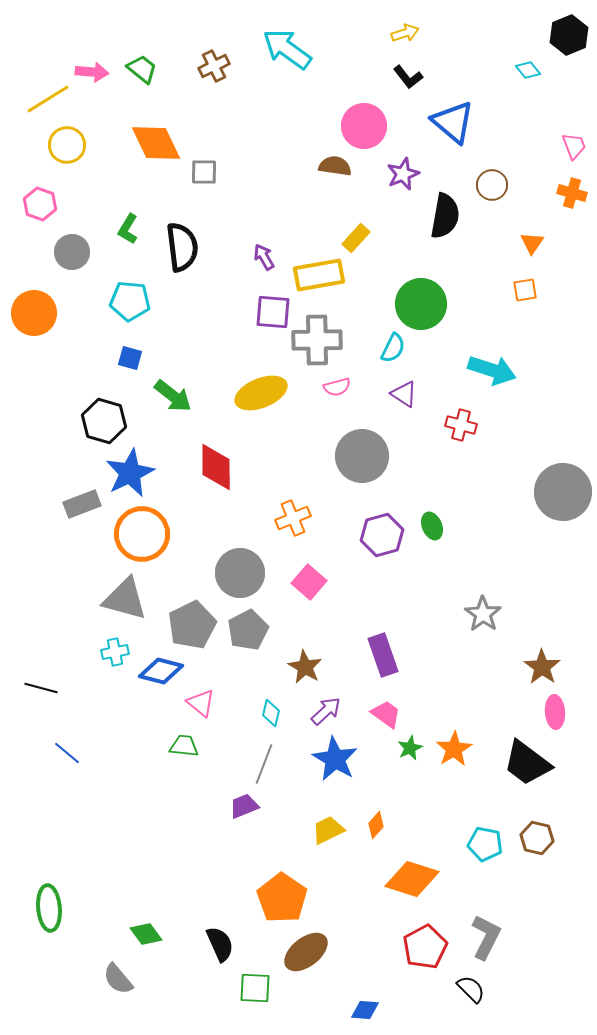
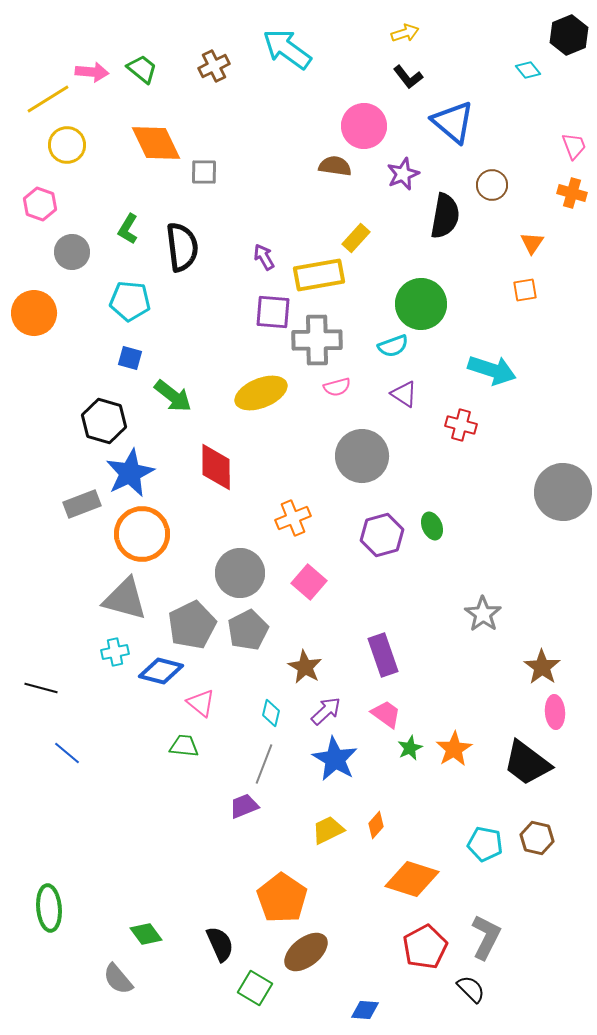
cyan semicircle at (393, 348): moved 2 px up; rotated 44 degrees clockwise
green square at (255, 988): rotated 28 degrees clockwise
